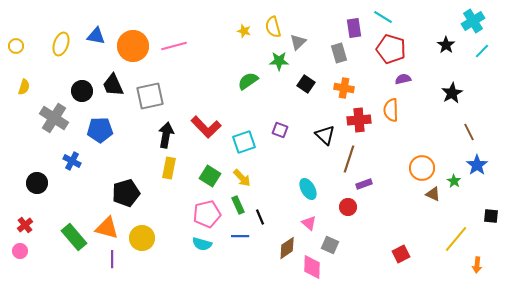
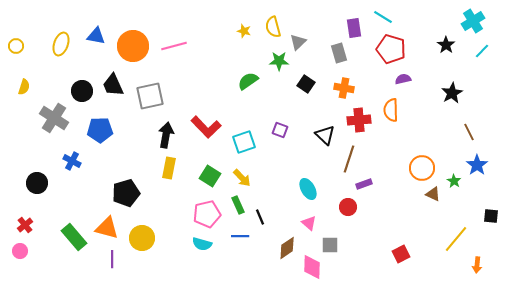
gray square at (330, 245): rotated 24 degrees counterclockwise
